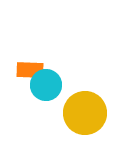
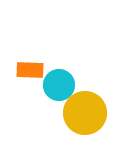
cyan circle: moved 13 px right
